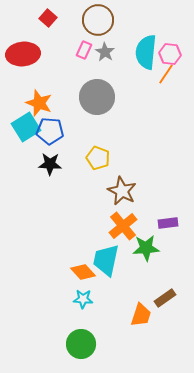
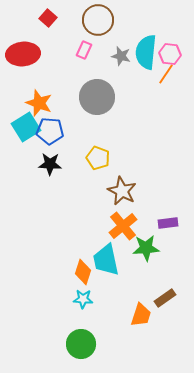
gray star: moved 16 px right, 4 px down; rotated 18 degrees counterclockwise
cyan trapezoid: rotated 24 degrees counterclockwise
orange diamond: rotated 60 degrees clockwise
